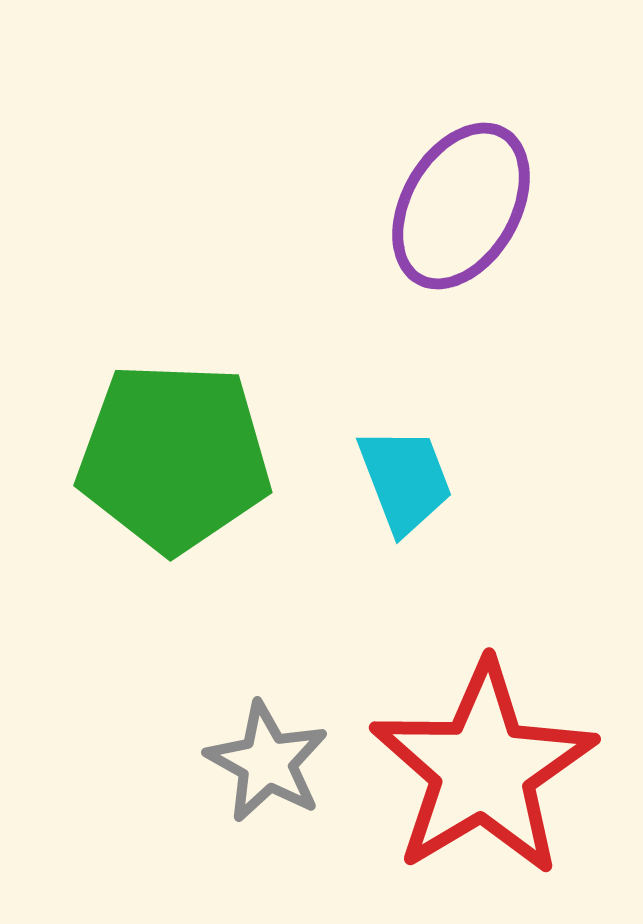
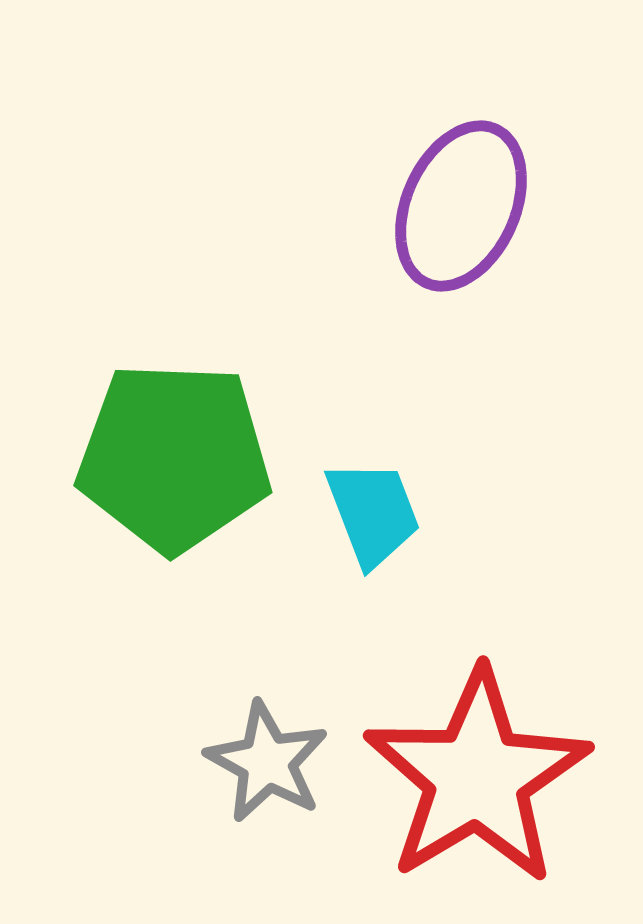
purple ellipse: rotated 6 degrees counterclockwise
cyan trapezoid: moved 32 px left, 33 px down
red star: moved 6 px left, 8 px down
